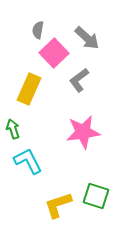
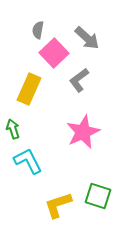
pink star: rotated 16 degrees counterclockwise
green square: moved 2 px right
